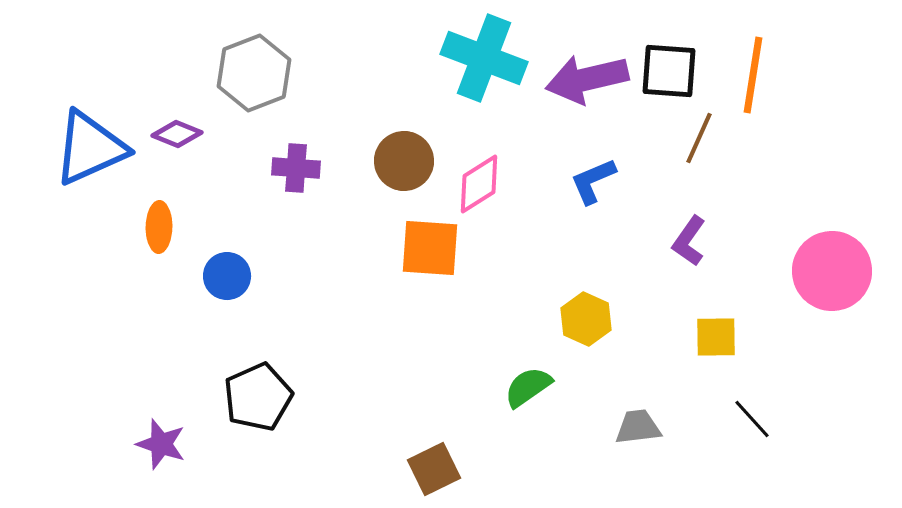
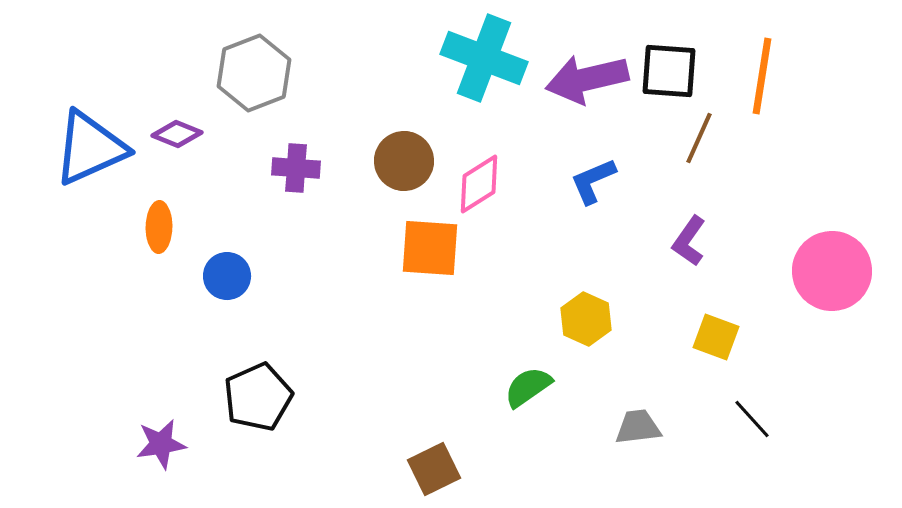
orange line: moved 9 px right, 1 px down
yellow square: rotated 21 degrees clockwise
purple star: rotated 27 degrees counterclockwise
